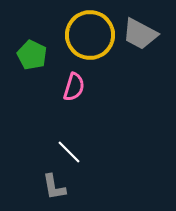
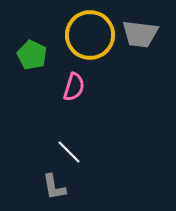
gray trapezoid: rotated 21 degrees counterclockwise
